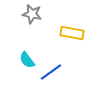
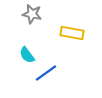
cyan semicircle: moved 5 px up
blue line: moved 5 px left, 1 px down
